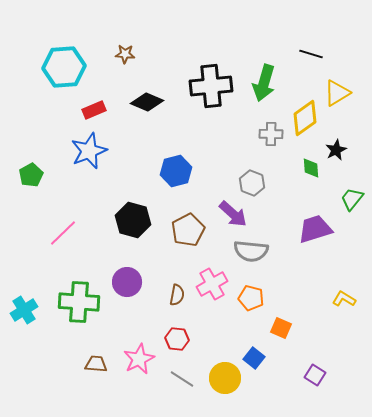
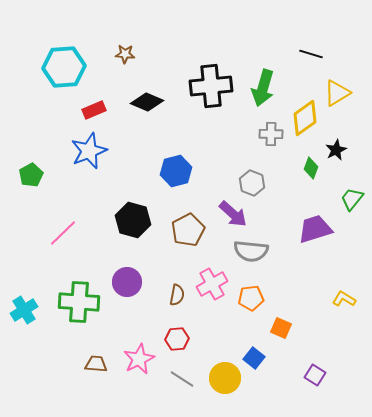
green arrow: moved 1 px left, 5 px down
green diamond: rotated 25 degrees clockwise
orange pentagon: rotated 20 degrees counterclockwise
red hexagon: rotated 10 degrees counterclockwise
